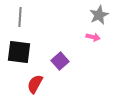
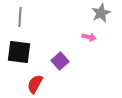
gray star: moved 2 px right, 2 px up
pink arrow: moved 4 px left
